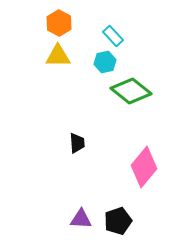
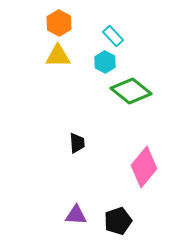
cyan hexagon: rotated 20 degrees counterclockwise
purple triangle: moved 5 px left, 4 px up
